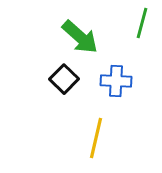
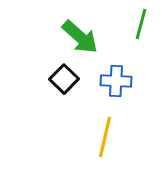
green line: moved 1 px left, 1 px down
yellow line: moved 9 px right, 1 px up
